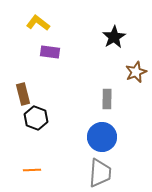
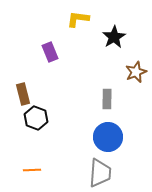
yellow L-shape: moved 40 px right, 4 px up; rotated 30 degrees counterclockwise
purple rectangle: rotated 60 degrees clockwise
blue circle: moved 6 px right
